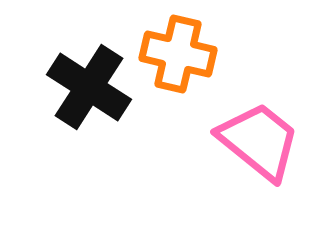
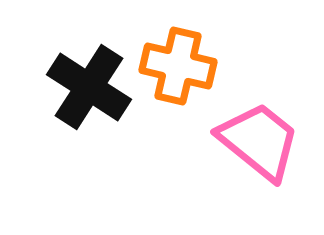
orange cross: moved 12 px down
